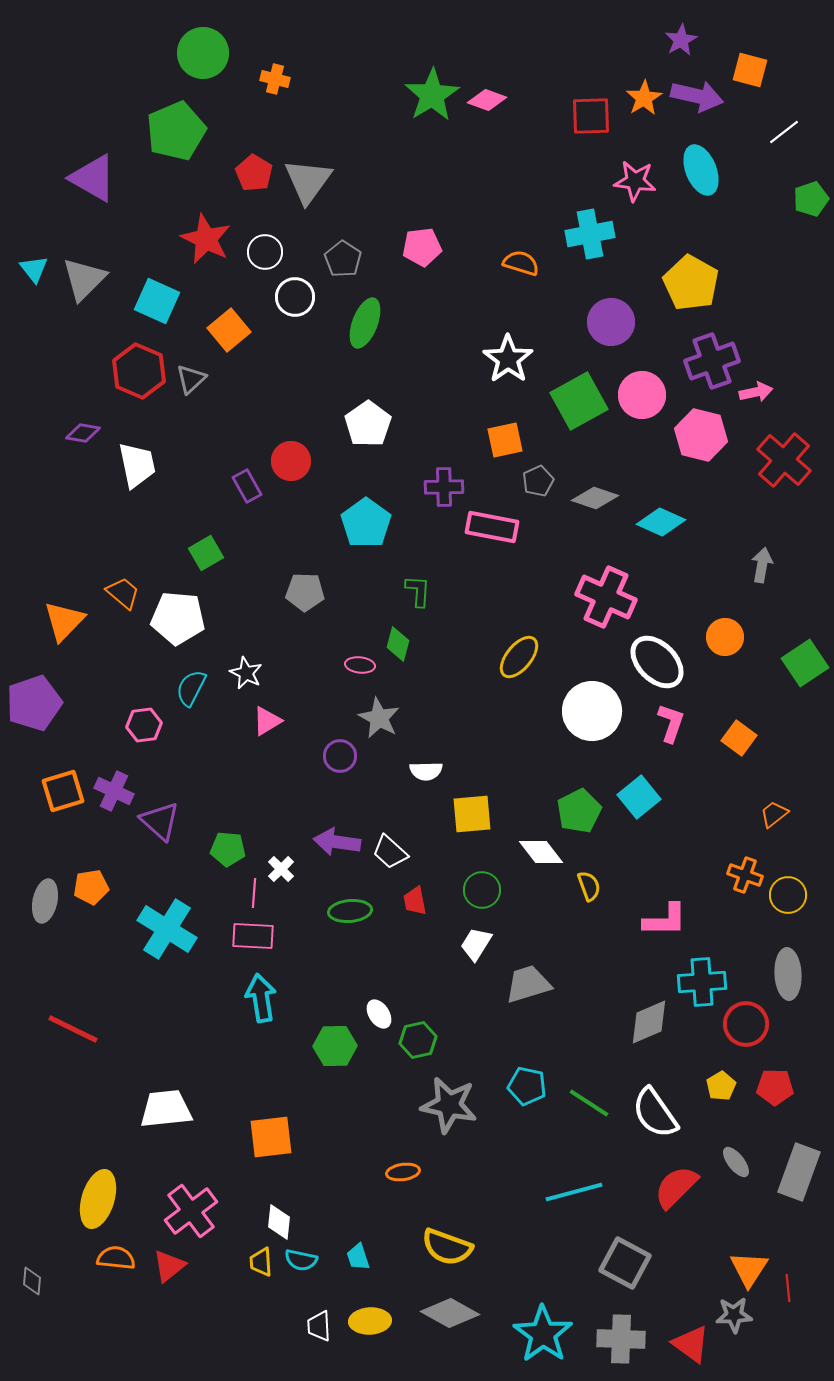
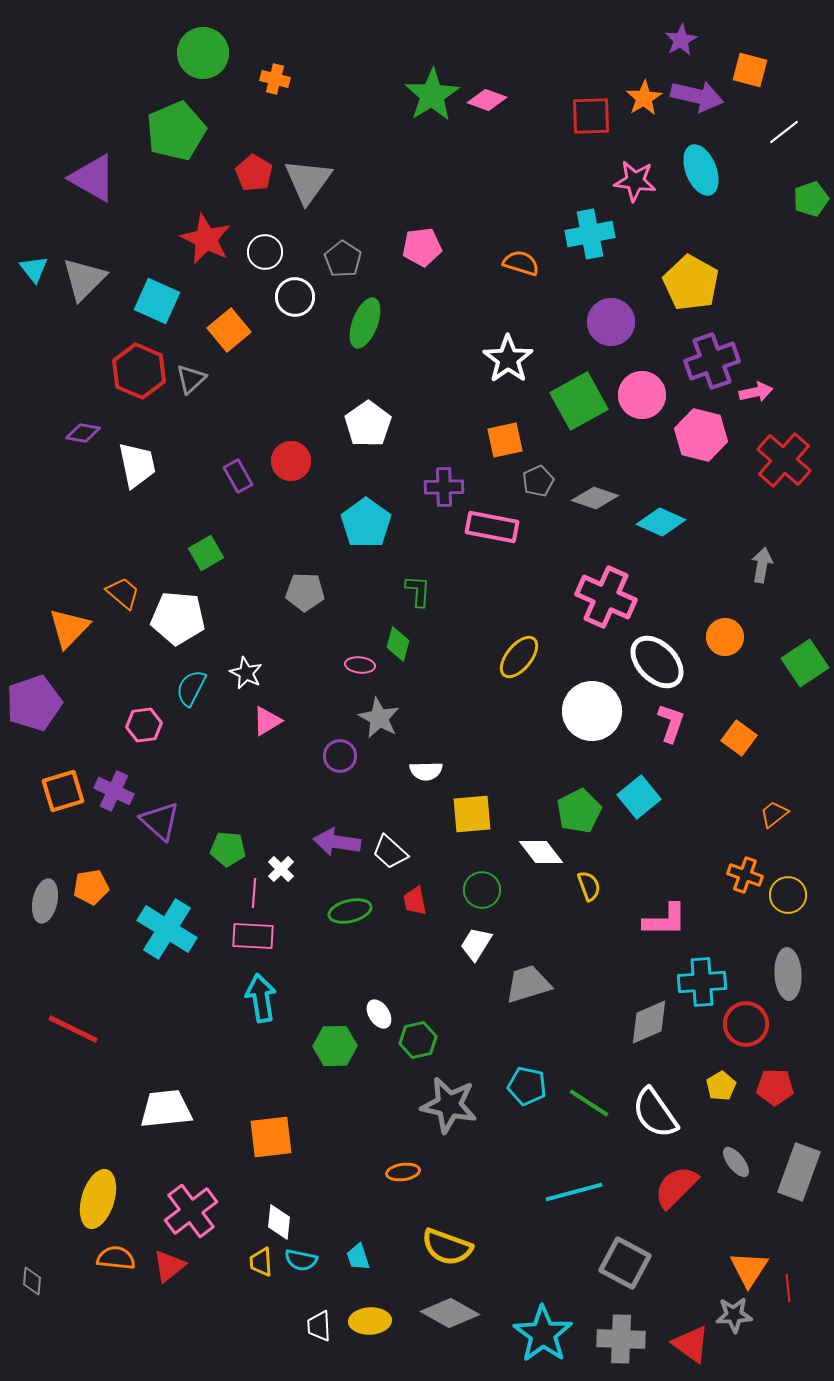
purple rectangle at (247, 486): moved 9 px left, 10 px up
orange triangle at (64, 621): moved 5 px right, 7 px down
green ellipse at (350, 911): rotated 9 degrees counterclockwise
